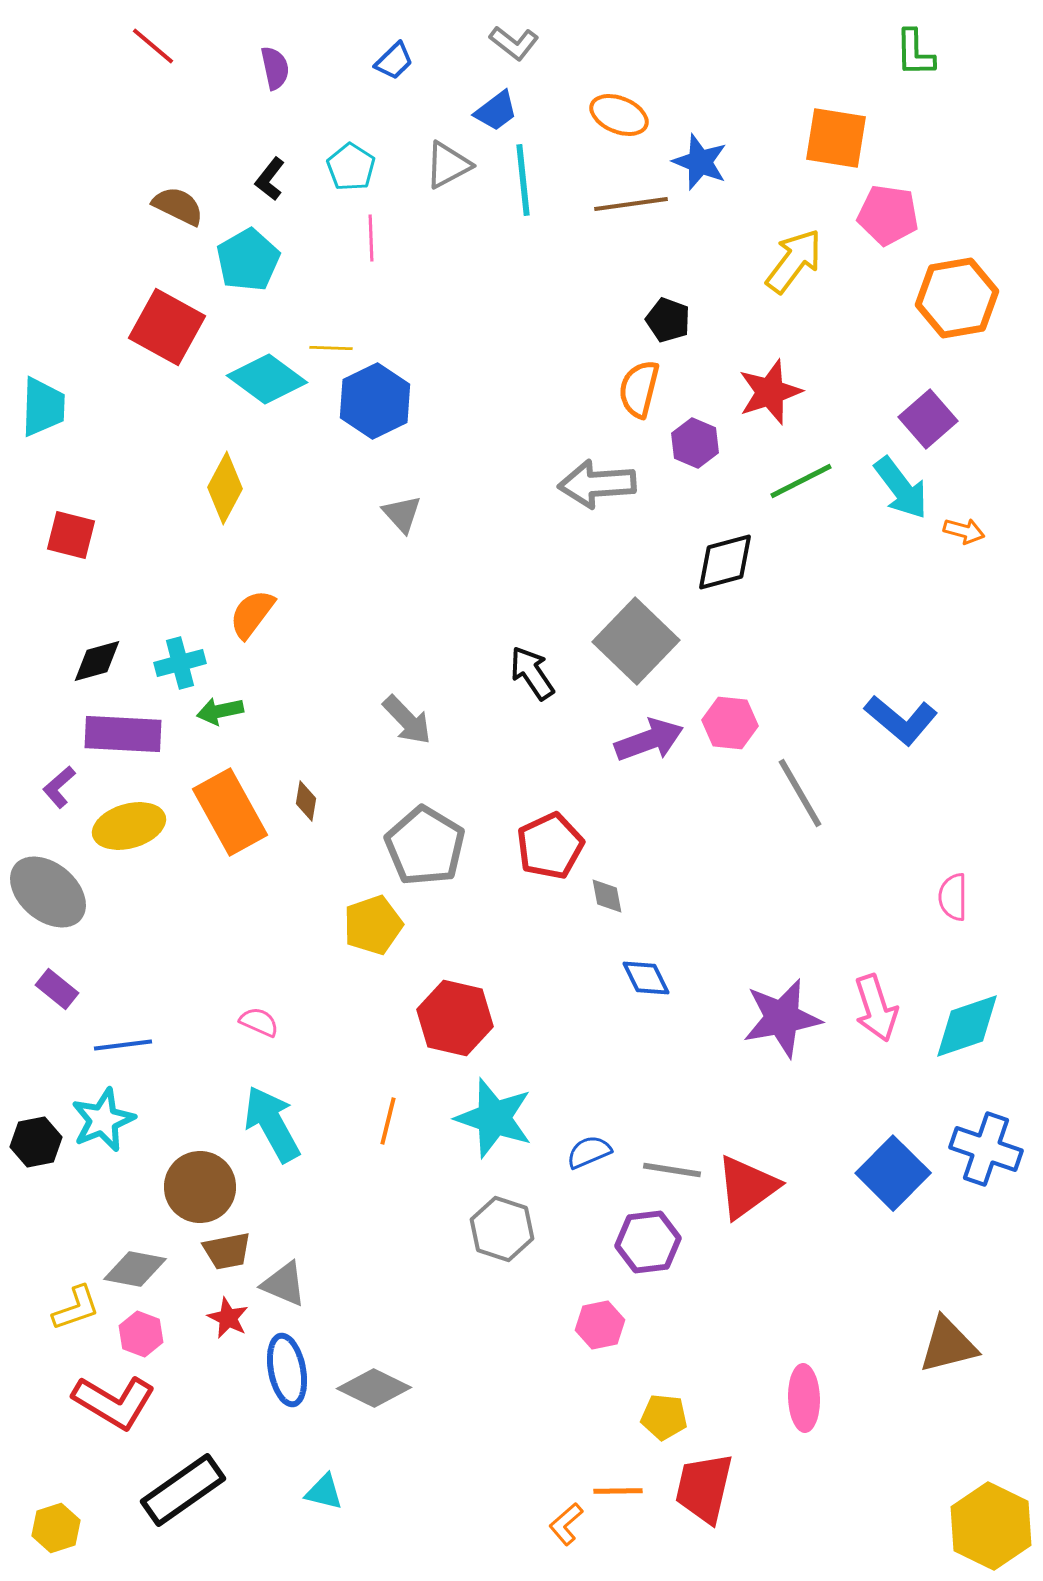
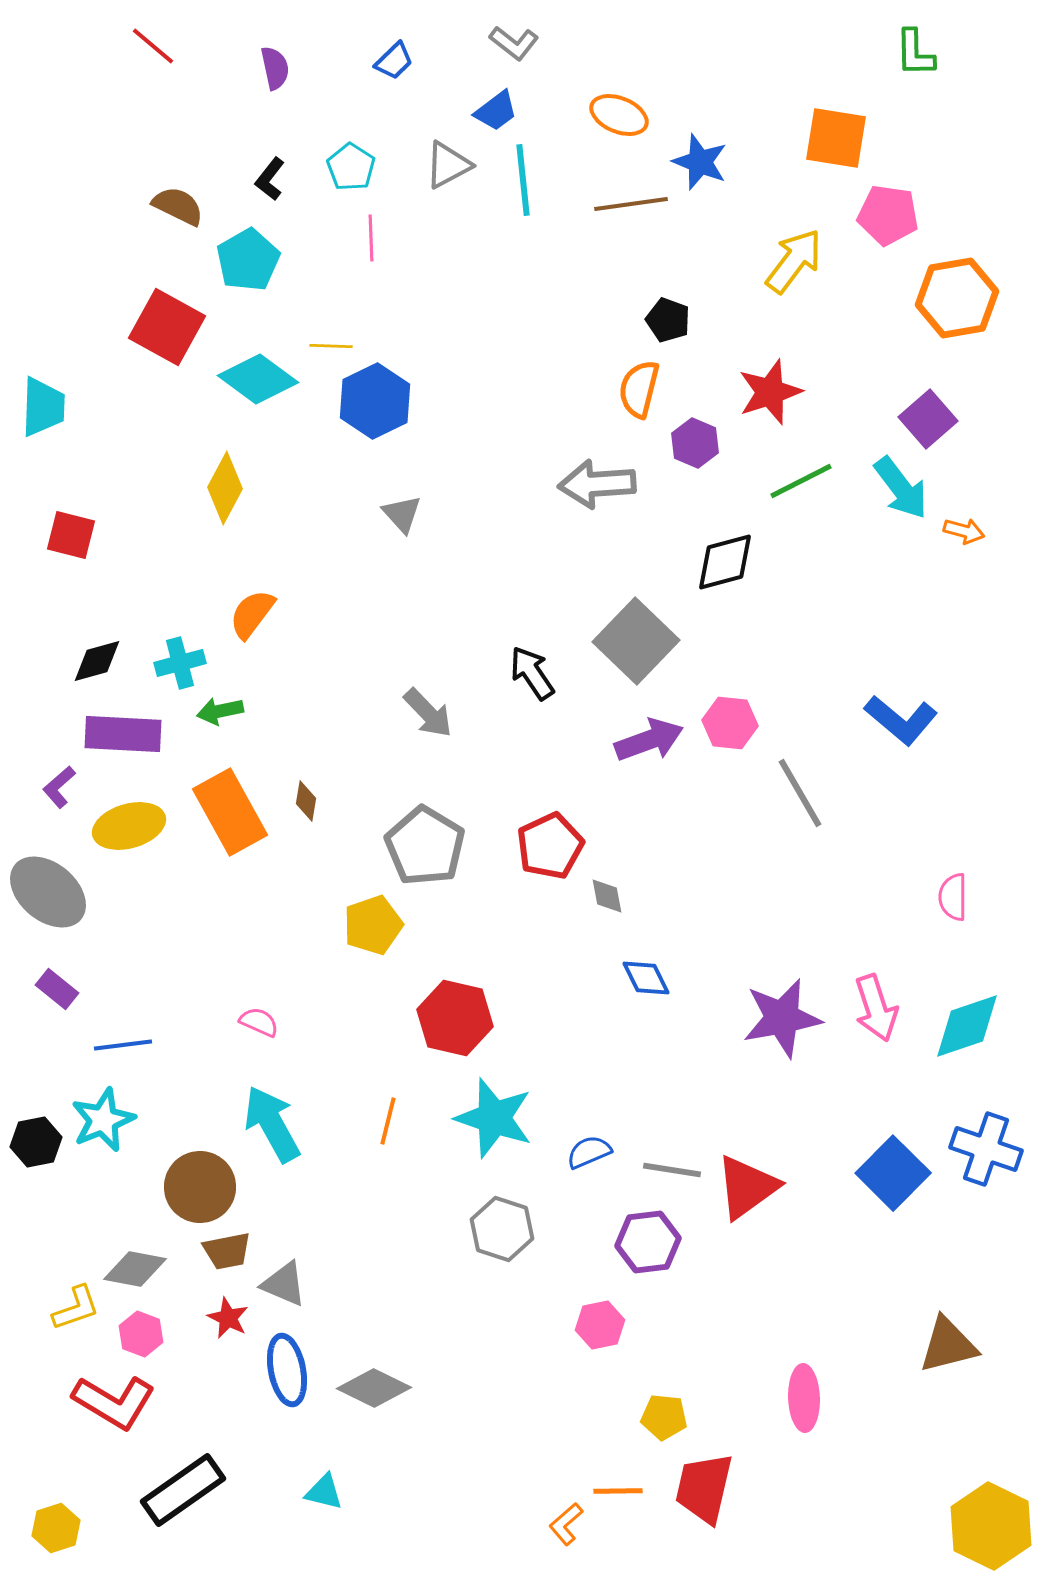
yellow line at (331, 348): moved 2 px up
cyan diamond at (267, 379): moved 9 px left
gray arrow at (407, 720): moved 21 px right, 7 px up
